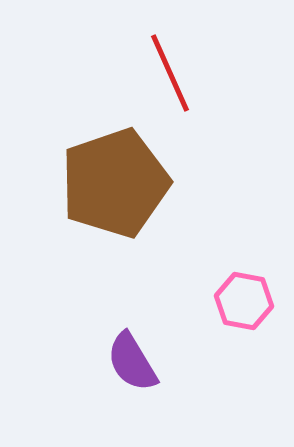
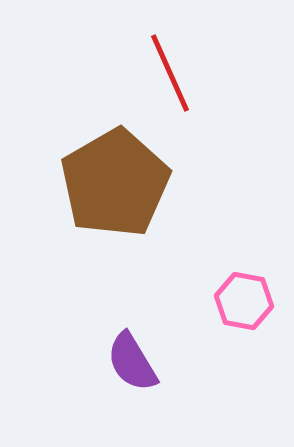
brown pentagon: rotated 11 degrees counterclockwise
